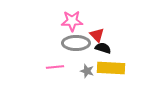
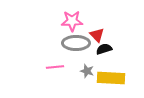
black semicircle: moved 1 px right, 1 px down; rotated 35 degrees counterclockwise
yellow rectangle: moved 10 px down
